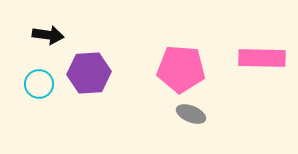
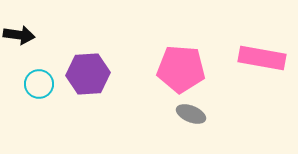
black arrow: moved 29 px left
pink rectangle: rotated 9 degrees clockwise
purple hexagon: moved 1 px left, 1 px down
